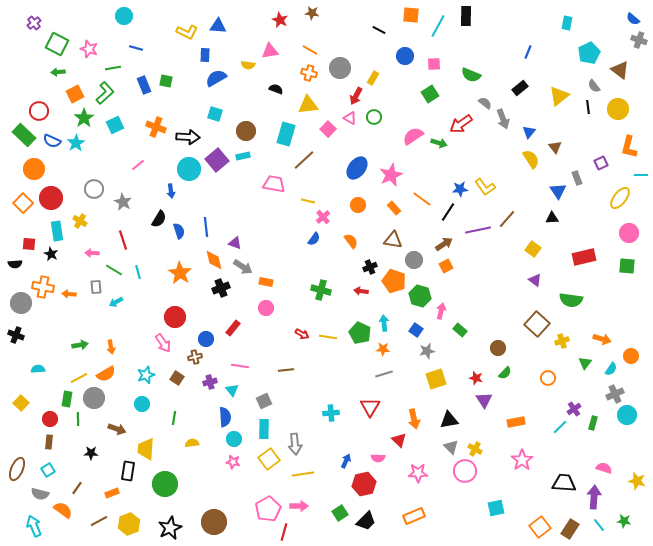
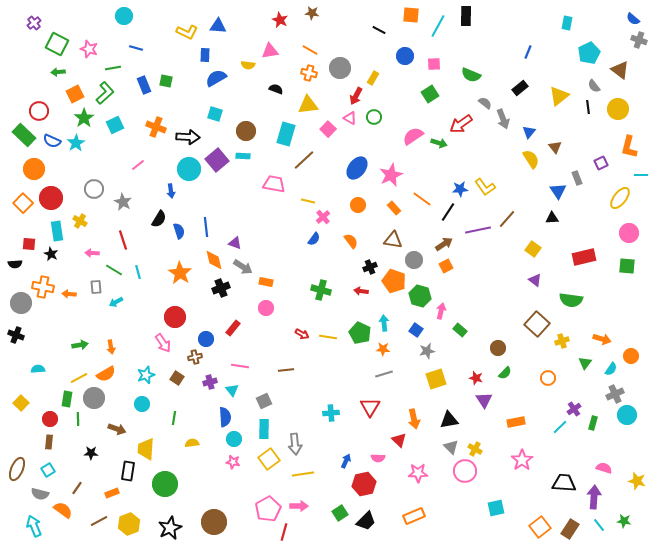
cyan rectangle at (243, 156): rotated 16 degrees clockwise
